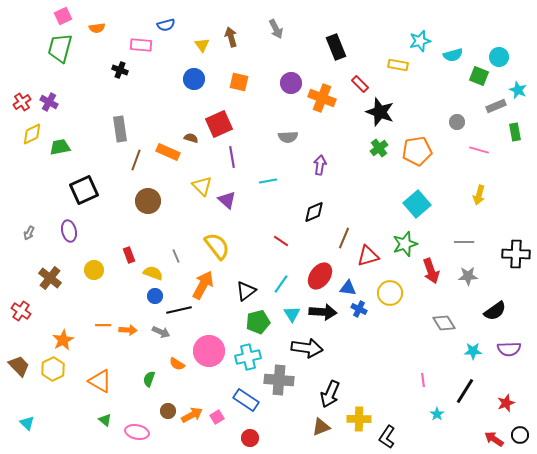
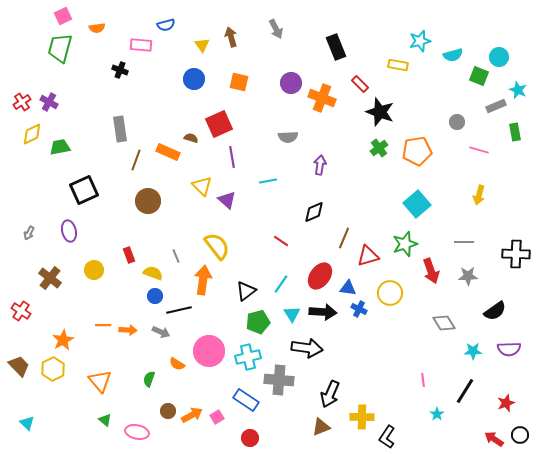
orange arrow at (203, 285): moved 5 px up; rotated 20 degrees counterclockwise
orange triangle at (100, 381): rotated 20 degrees clockwise
yellow cross at (359, 419): moved 3 px right, 2 px up
